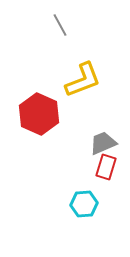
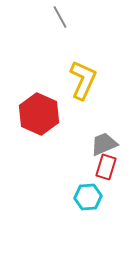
gray line: moved 8 px up
yellow L-shape: rotated 45 degrees counterclockwise
gray trapezoid: moved 1 px right, 1 px down
cyan hexagon: moved 4 px right, 7 px up
